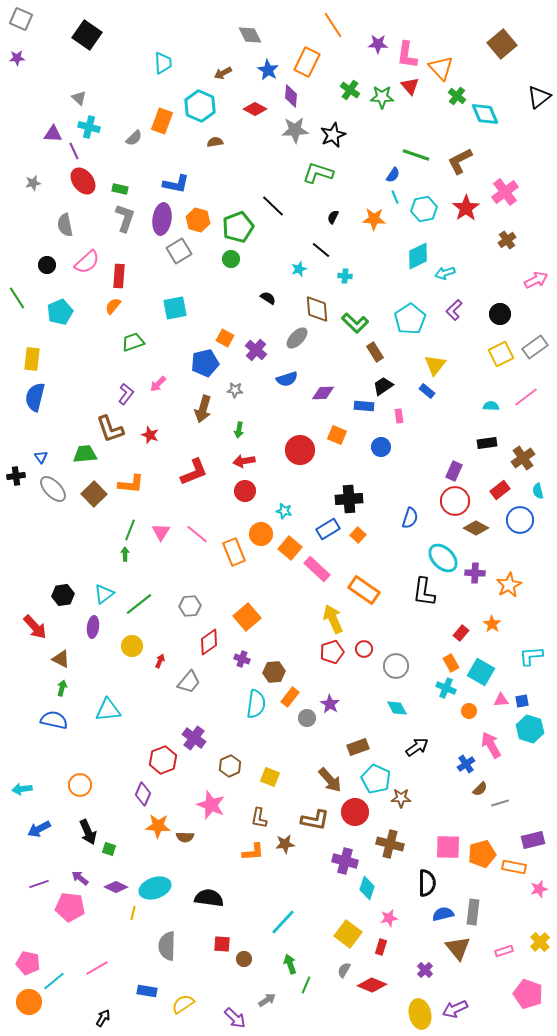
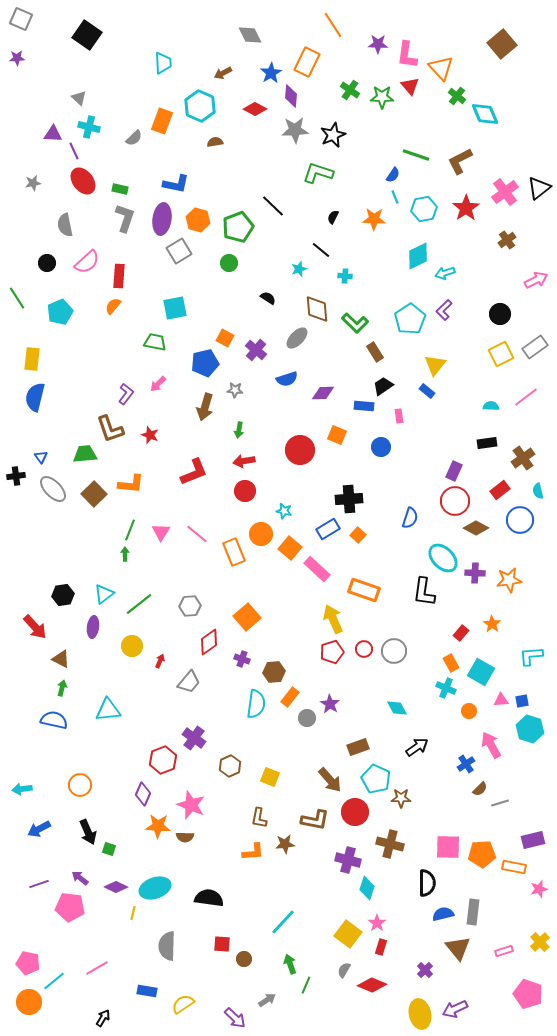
blue star at (268, 70): moved 3 px right, 3 px down; rotated 10 degrees clockwise
black triangle at (539, 97): moved 91 px down
green circle at (231, 259): moved 2 px left, 4 px down
black circle at (47, 265): moved 2 px up
purple L-shape at (454, 310): moved 10 px left
green trapezoid at (133, 342): moved 22 px right; rotated 30 degrees clockwise
brown arrow at (203, 409): moved 2 px right, 2 px up
orange star at (509, 585): moved 5 px up; rotated 20 degrees clockwise
orange rectangle at (364, 590): rotated 16 degrees counterclockwise
gray circle at (396, 666): moved 2 px left, 15 px up
pink star at (211, 805): moved 20 px left
orange pentagon at (482, 854): rotated 12 degrees clockwise
purple cross at (345, 861): moved 3 px right, 1 px up
pink star at (389, 918): moved 12 px left, 5 px down; rotated 24 degrees counterclockwise
